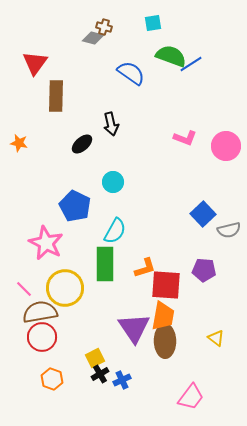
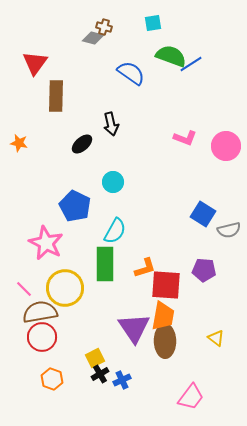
blue square: rotated 15 degrees counterclockwise
